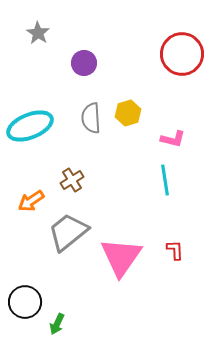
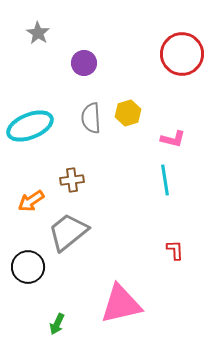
brown cross: rotated 25 degrees clockwise
pink triangle: moved 47 px down; rotated 42 degrees clockwise
black circle: moved 3 px right, 35 px up
